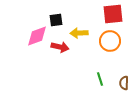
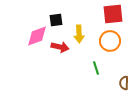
yellow arrow: moved 1 px down; rotated 90 degrees counterclockwise
green line: moved 4 px left, 11 px up
